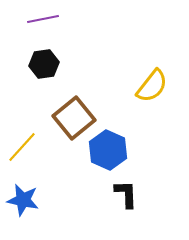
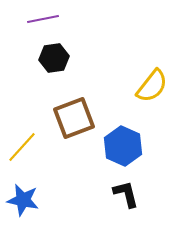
black hexagon: moved 10 px right, 6 px up
brown square: rotated 18 degrees clockwise
blue hexagon: moved 15 px right, 4 px up
black L-shape: rotated 12 degrees counterclockwise
